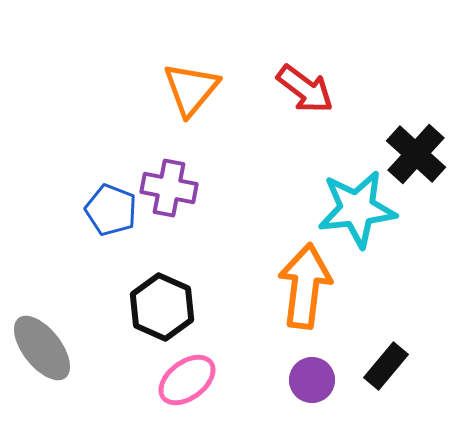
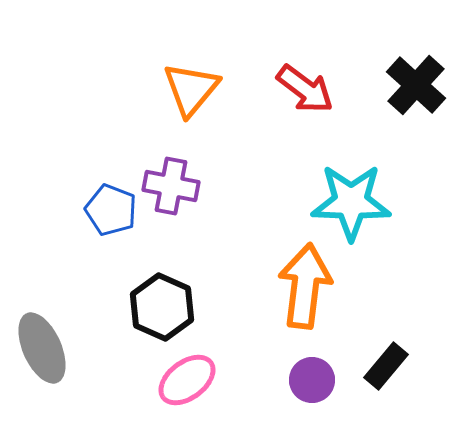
black cross: moved 69 px up
purple cross: moved 2 px right, 2 px up
cyan star: moved 6 px left, 7 px up; rotated 8 degrees clockwise
gray ellipse: rotated 14 degrees clockwise
